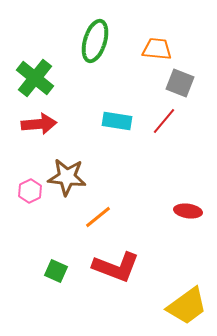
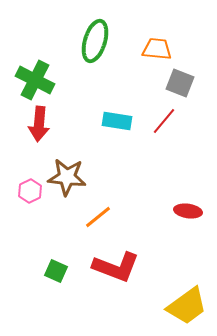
green cross: moved 2 px down; rotated 12 degrees counterclockwise
red arrow: rotated 100 degrees clockwise
